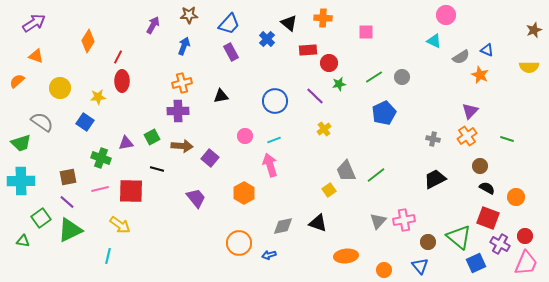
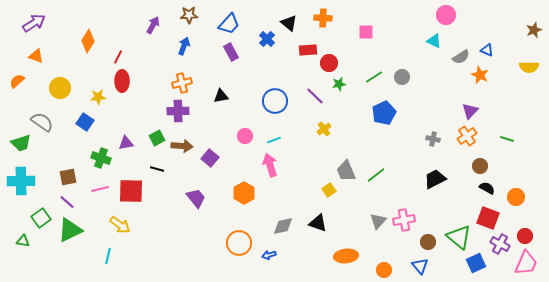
green square at (152, 137): moved 5 px right, 1 px down
